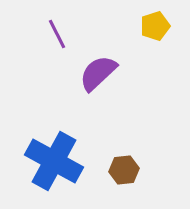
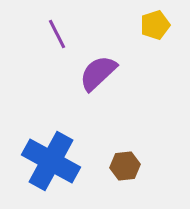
yellow pentagon: moved 1 px up
blue cross: moved 3 px left
brown hexagon: moved 1 px right, 4 px up
